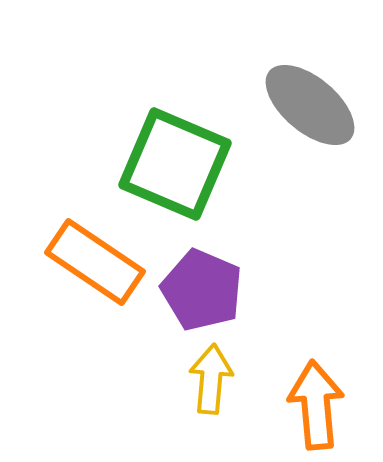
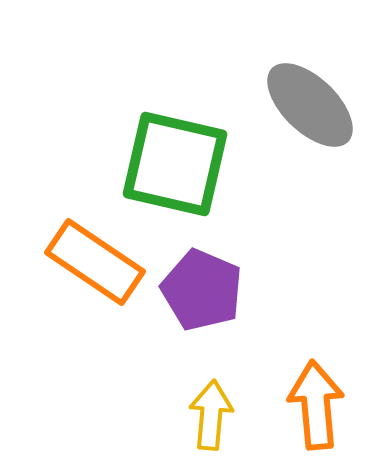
gray ellipse: rotated 4 degrees clockwise
green square: rotated 10 degrees counterclockwise
yellow arrow: moved 36 px down
